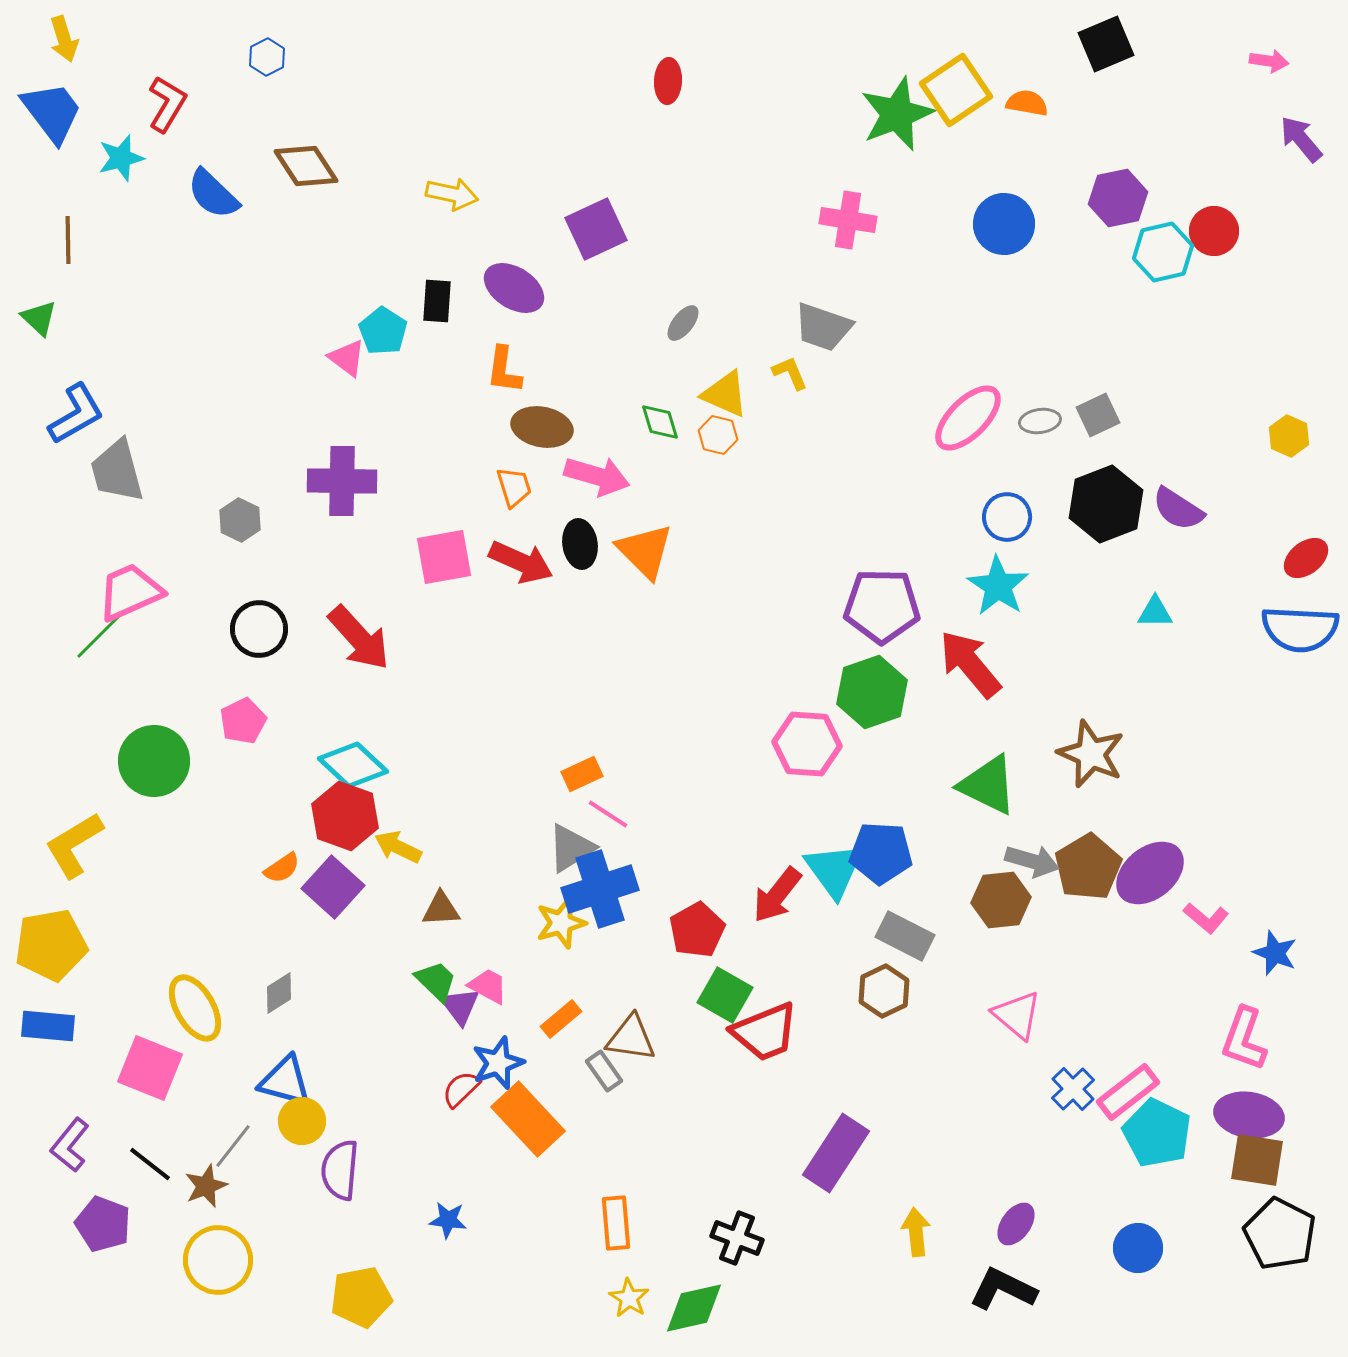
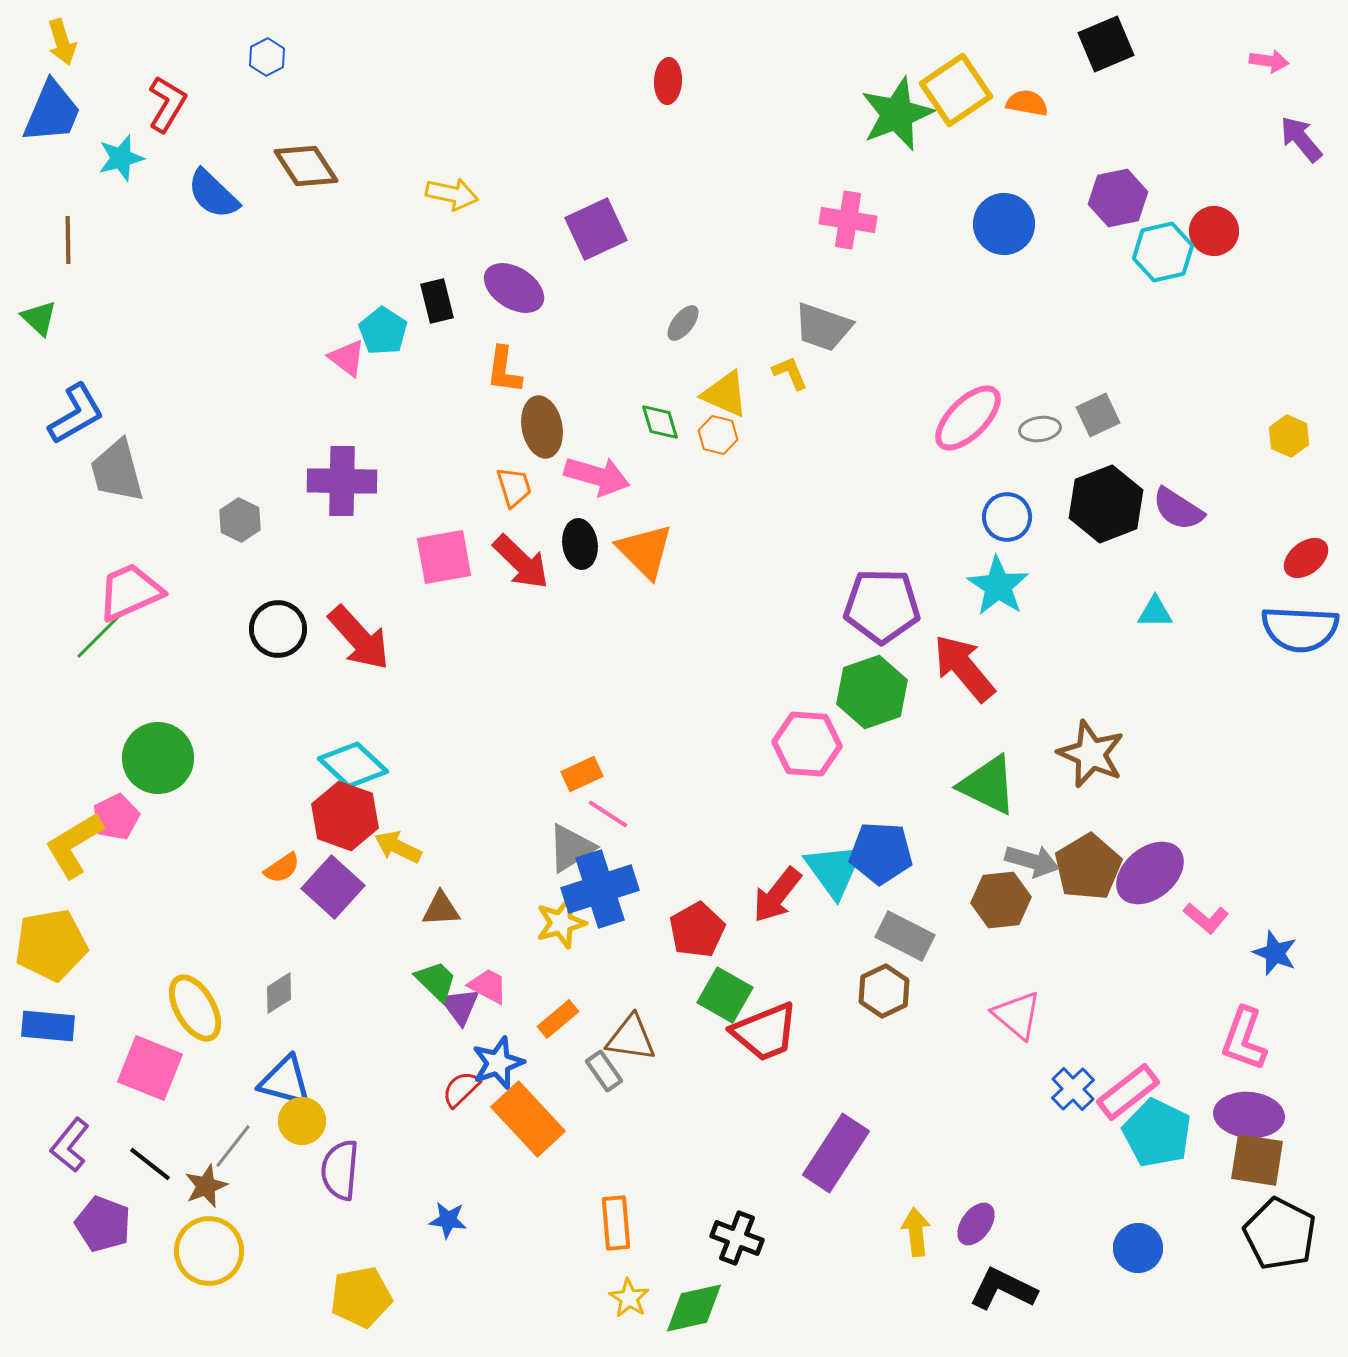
yellow arrow at (64, 39): moved 2 px left, 3 px down
blue trapezoid at (52, 112): rotated 60 degrees clockwise
black rectangle at (437, 301): rotated 18 degrees counterclockwise
gray ellipse at (1040, 421): moved 8 px down
brown ellipse at (542, 427): rotated 68 degrees clockwise
red arrow at (521, 562): rotated 20 degrees clockwise
black circle at (259, 629): moved 19 px right
red arrow at (970, 664): moved 6 px left, 4 px down
pink pentagon at (243, 721): moved 127 px left, 96 px down
green circle at (154, 761): moved 4 px right, 3 px up
orange rectangle at (561, 1019): moved 3 px left
purple ellipse at (1249, 1115): rotated 4 degrees counterclockwise
purple ellipse at (1016, 1224): moved 40 px left
yellow circle at (218, 1260): moved 9 px left, 9 px up
